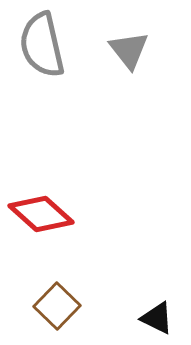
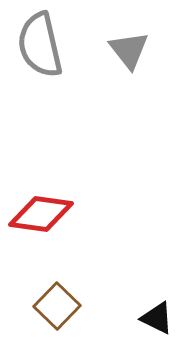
gray semicircle: moved 2 px left
red diamond: rotated 34 degrees counterclockwise
